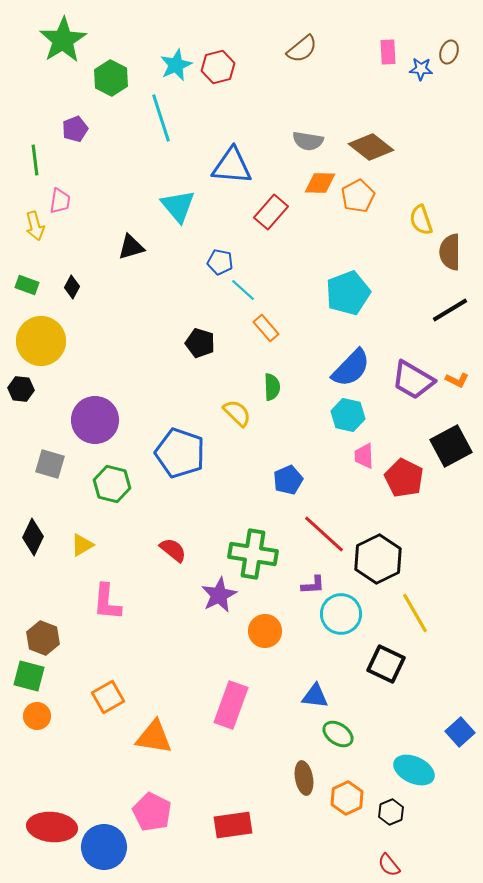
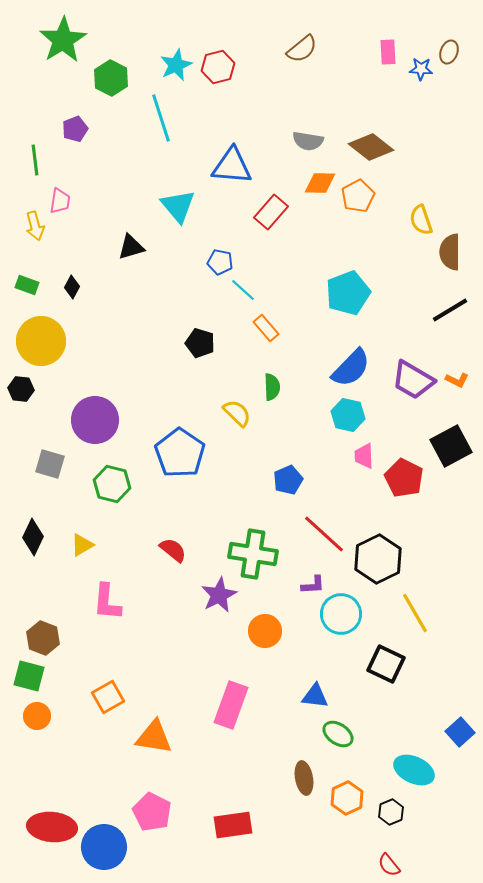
blue pentagon at (180, 453): rotated 15 degrees clockwise
